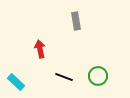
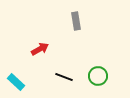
red arrow: rotated 72 degrees clockwise
